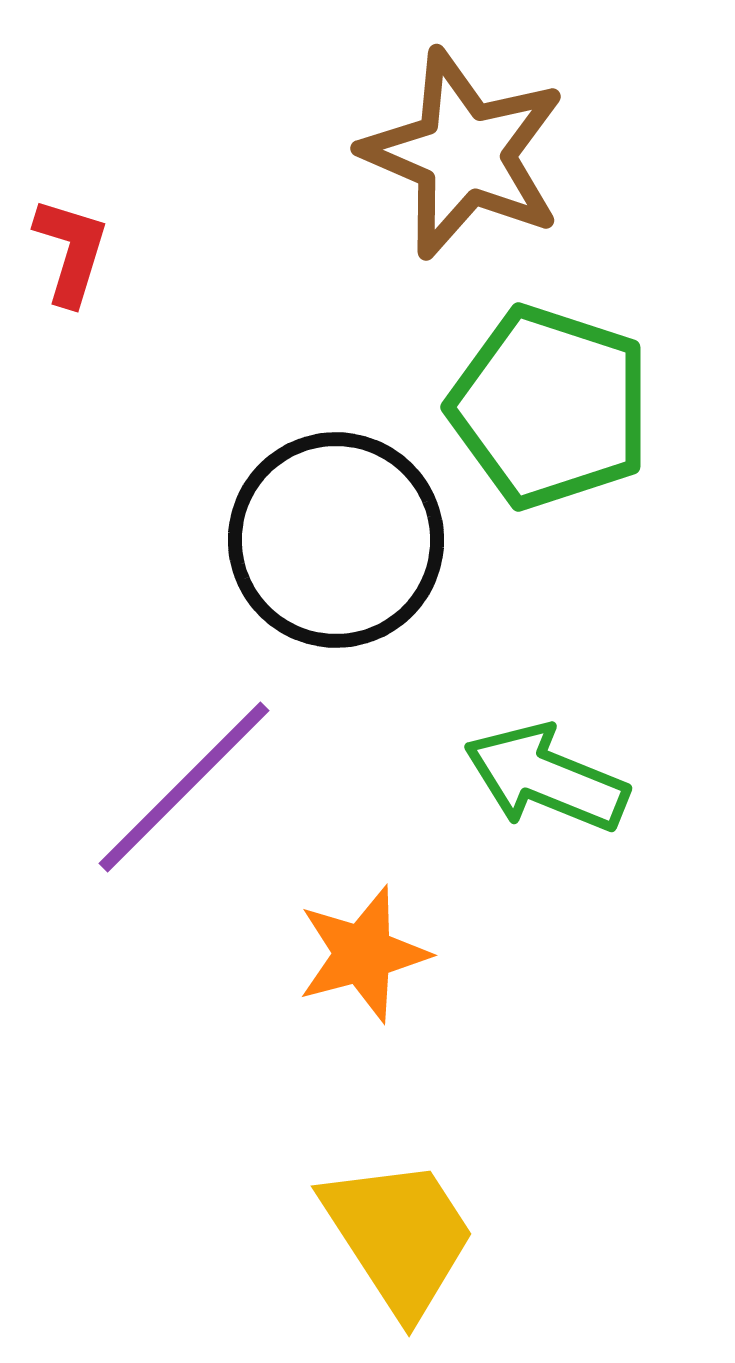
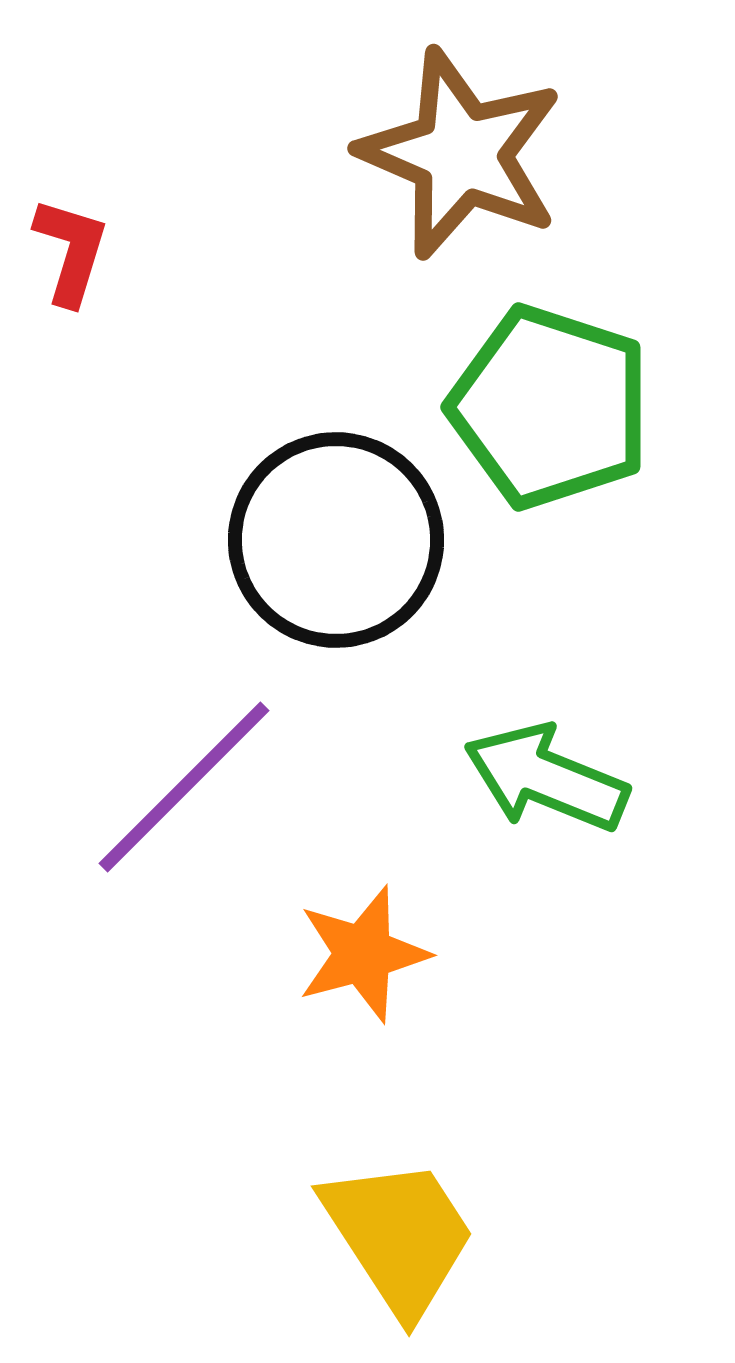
brown star: moved 3 px left
